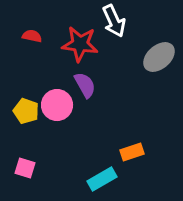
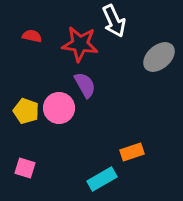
pink circle: moved 2 px right, 3 px down
